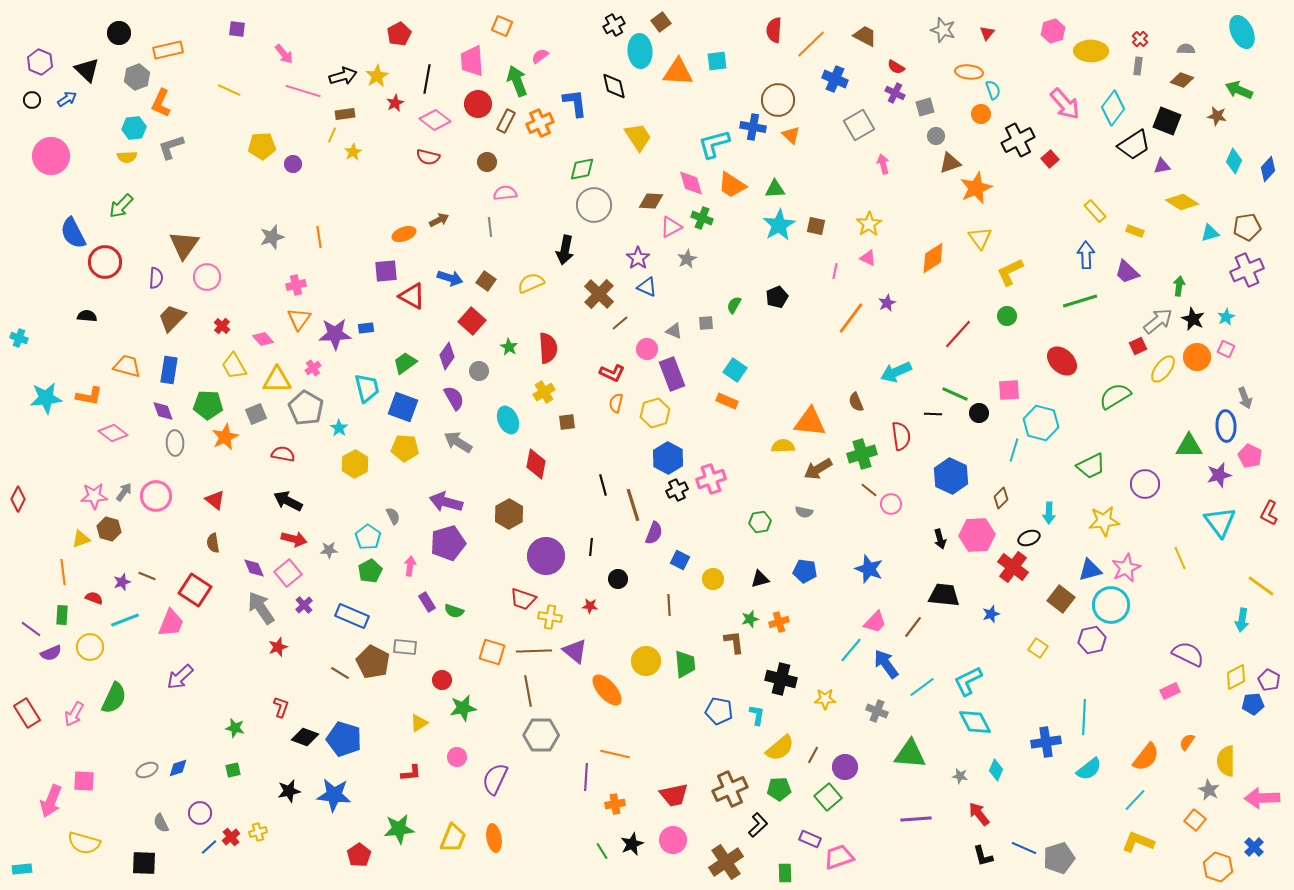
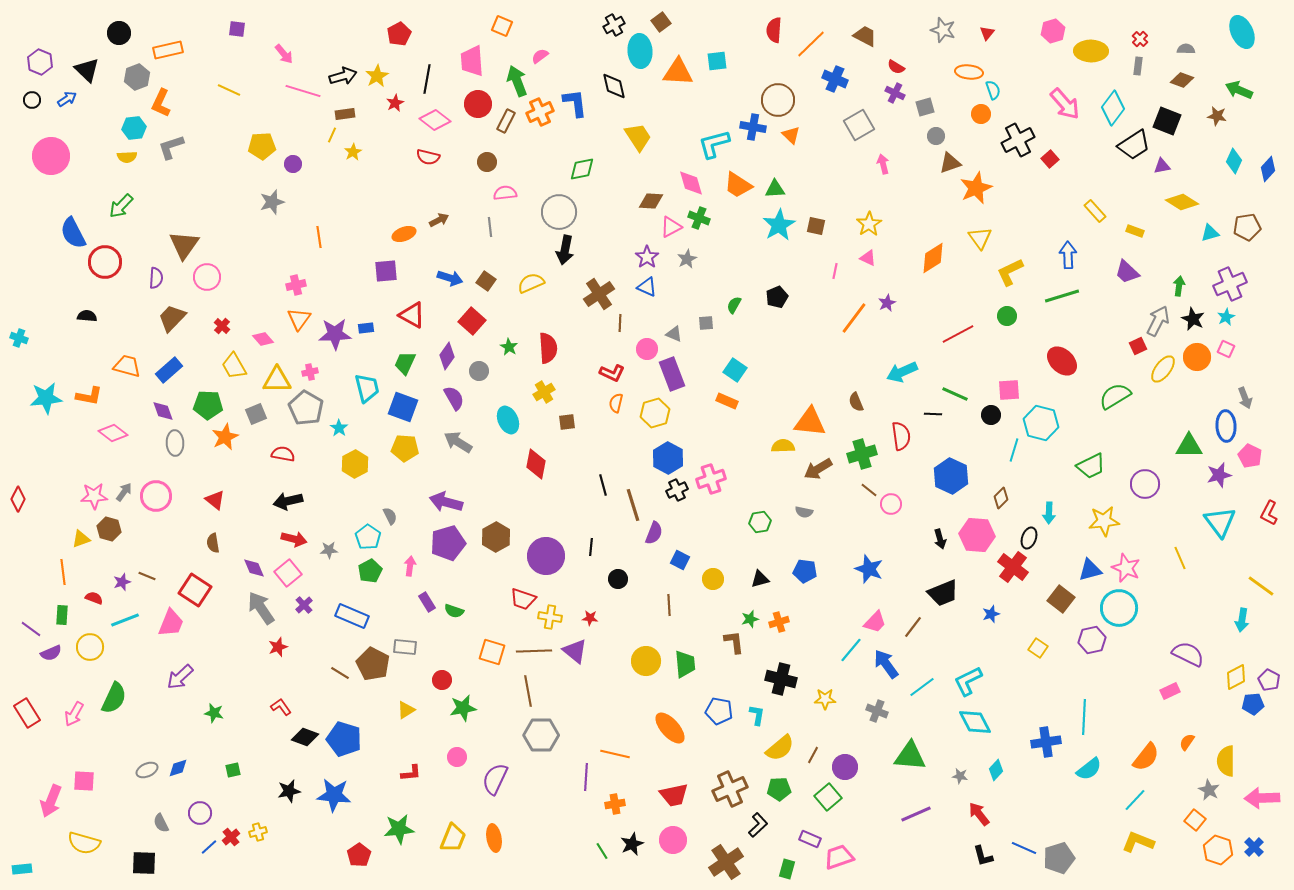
orange cross at (540, 123): moved 11 px up
orange trapezoid at (732, 185): moved 6 px right
gray circle at (594, 205): moved 35 px left, 7 px down
green cross at (702, 218): moved 3 px left
gray star at (272, 237): moved 35 px up
blue arrow at (1086, 255): moved 18 px left
purple star at (638, 258): moved 9 px right, 1 px up
purple cross at (1247, 270): moved 17 px left, 14 px down
brown cross at (599, 294): rotated 12 degrees clockwise
red triangle at (412, 296): moved 19 px down
green line at (1080, 301): moved 18 px left, 5 px up
orange line at (851, 318): moved 3 px right
gray arrow at (1158, 321): rotated 24 degrees counterclockwise
brown line at (620, 323): rotated 48 degrees counterclockwise
gray triangle at (674, 331): moved 3 px down
red line at (958, 334): rotated 20 degrees clockwise
green trapezoid at (405, 363): rotated 30 degrees counterclockwise
pink cross at (313, 368): moved 3 px left, 4 px down; rotated 21 degrees clockwise
blue rectangle at (169, 370): rotated 40 degrees clockwise
cyan arrow at (896, 372): moved 6 px right
black circle at (979, 413): moved 12 px right, 2 px down
black arrow at (288, 501): rotated 40 degrees counterclockwise
brown hexagon at (509, 514): moved 13 px left, 23 px down
gray semicircle at (393, 516): moved 3 px left
pink hexagon at (977, 535): rotated 8 degrees clockwise
black ellipse at (1029, 538): rotated 50 degrees counterclockwise
pink star at (1126, 568): rotated 24 degrees counterclockwise
black trapezoid at (944, 595): moved 1 px left, 2 px up; rotated 152 degrees clockwise
cyan circle at (1111, 605): moved 8 px right, 3 px down
red star at (590, 606): moved 12 px down
brown pentagon at (373, 662): moved 2 px down
orange ellipse at (607, 690): moved 63 px right, 38 px down
red L-shape at (281, 707): rotated 55 degrees counterclockwise
yellow triangle at (419, 723): moved 13 px left, 13 px up
green star at (235, 728): moved 21 px left, 15 px up
green triangle at (910, 754): moved 2 px down
cyan diamond at (996, 770): rotated 20 degrees clockwise
purple line at (916, 819): moved 5 px up; rotated 20 degrees counterclockwise
orange hexagon at (1218, 867): moved 17 px up
green rectangle at (785, 873): moved 2 px right, 4 px up; rotated 18 degrees clockwise
